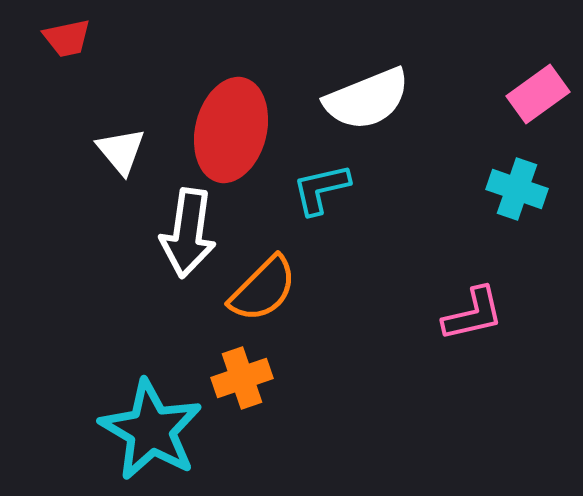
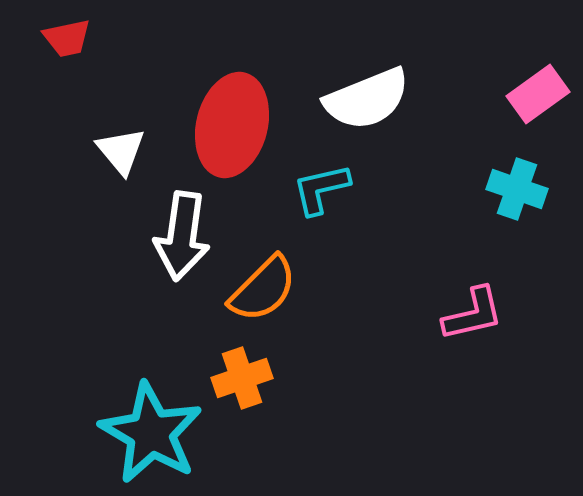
red ellipse: moved 1 px right, 5 px up
white arrow: moved 6 px left, 3 px down
cyan star: moved 3 px down
